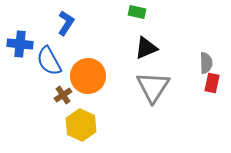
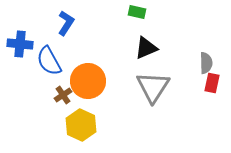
orange circle: moved 5 px down
